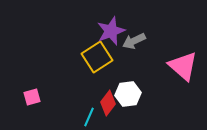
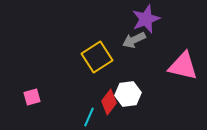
purple star: moved 35 px right, 12 px up
gray arrow: moved 1 px up
pink triangle: rotated 28 degrees counterclockwise
red diamond: moved 1 px right, 1 px up
